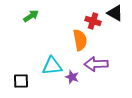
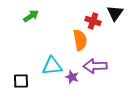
black triangle: rotated 36 degrees clockwise
purple arrow: moved 1 px left, 2 px down
